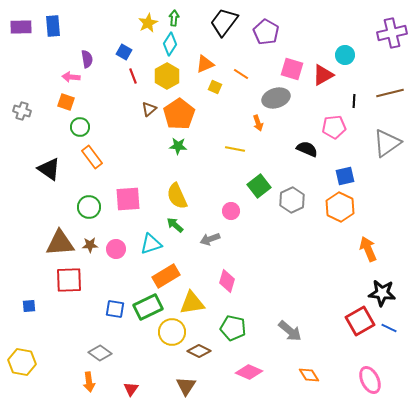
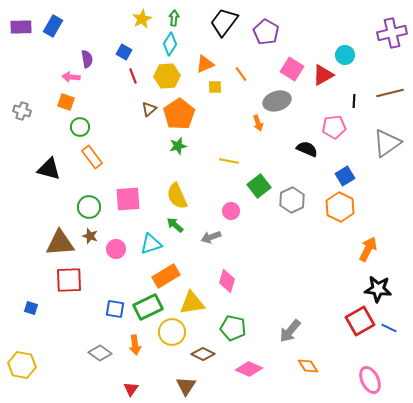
yellow star at (148, 23): moved 6 px left, 4 px up
blue rectangle at (53, 26): rotated 35 degrees clockwise
pink square at (292, 69): rotated 15 degrees clockwise
orange line at (241, 74): rotated 21 degrees clockwise
yellow hexagon at (167, 76): rotated 25 degrees clockwise
yellow square at (215, 87): rotated 24 degrees counterclockwise
gray ellipse at (276, 98): moved 1 px right, 3 px down
green star at (178, 146): rotated 18 degrees counterclockwise
yellow line at (235, 149): moved 6 px left, 12 px down
black triangle at (49, 169): rotated 20 degrees counterclockwise
blue square at (345, 176): rotated 18 degrees counterclockwise
gray arrow at (210, 239): moved 1 px right, 2 px up
brown star at (90, 245): moved 9 px up; rotated 21 degrees clockwise
orange arrow at (368, 249): rotated 50 degrees clockwise
black star at (382, 293): moved 4 px left, 4 px up
blue square at (29, 306): moved 2 px right, 2 px down; rotated 24 degrees clockwise
gray arrow at (290, 331): rotated 90 degrees clockwise
brown diamond at (199, 351): moved 4 px right, 3 px down
yellow hexagon at (22, 362): moved 3 px down
pink diamond at (249, 372): moved 3 px up
orange diamond at (309, 375): moved 1 px left, 9 px up
orange arrow at (89, 382): moved 46 px right, 37 px up
